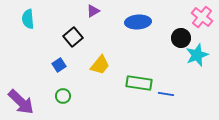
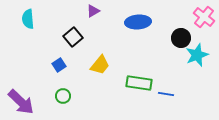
pink cross: moved 2 px right
